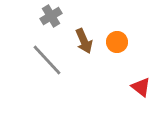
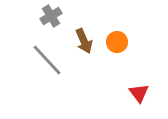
red triangle: moved 2 px left, 6 px down; rotated 15 degrees clockwise
